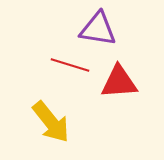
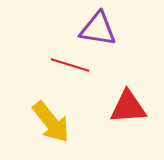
red triangle: moved 9 px right, 25 px down
